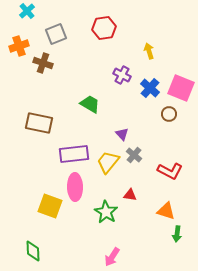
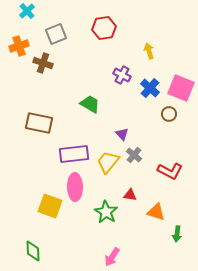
orange triangle: moved 10 px left, 1 px down
